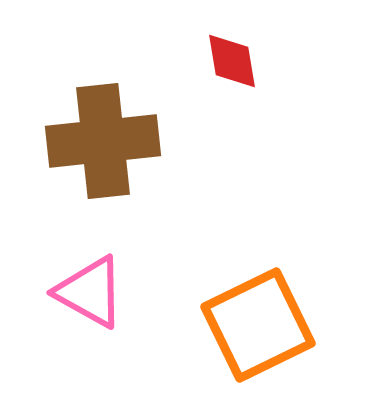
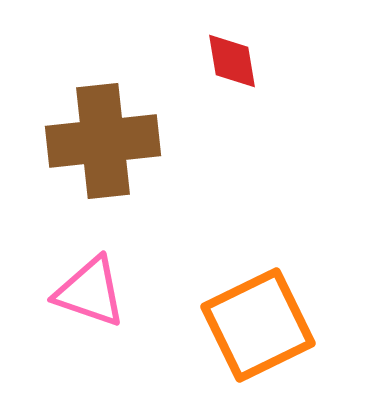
pink triangle: rotated 10 degrees counterclockwise
